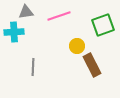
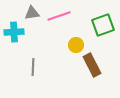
gray triangle: moved 6 px right, 1 px down
yellow circle: moved 1 px left, 1 px up
